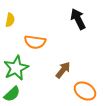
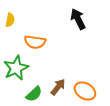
brown arrow: moved 5 px left, 17 px down
green semicircle: moved 22 px right
